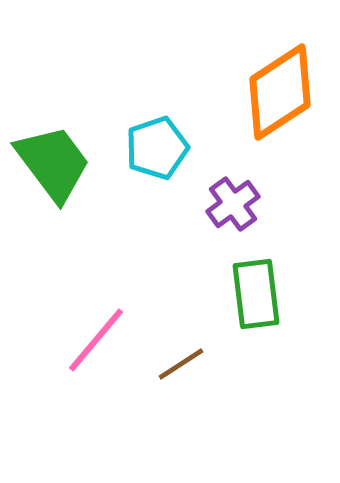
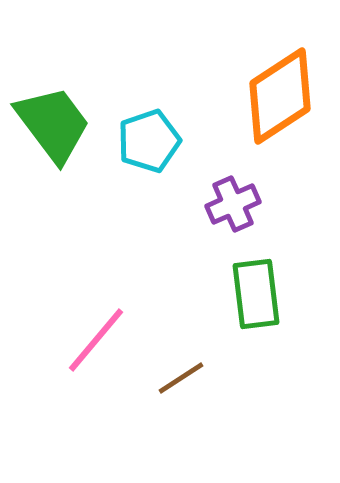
orange diamond: moved 4 px down
cyan pentagon: moved 8 px left, 7 px up
green trapezoid: moved 39 px up
purple cross: rotated 12 degrees clockwise
brown line: moved 14 px down
